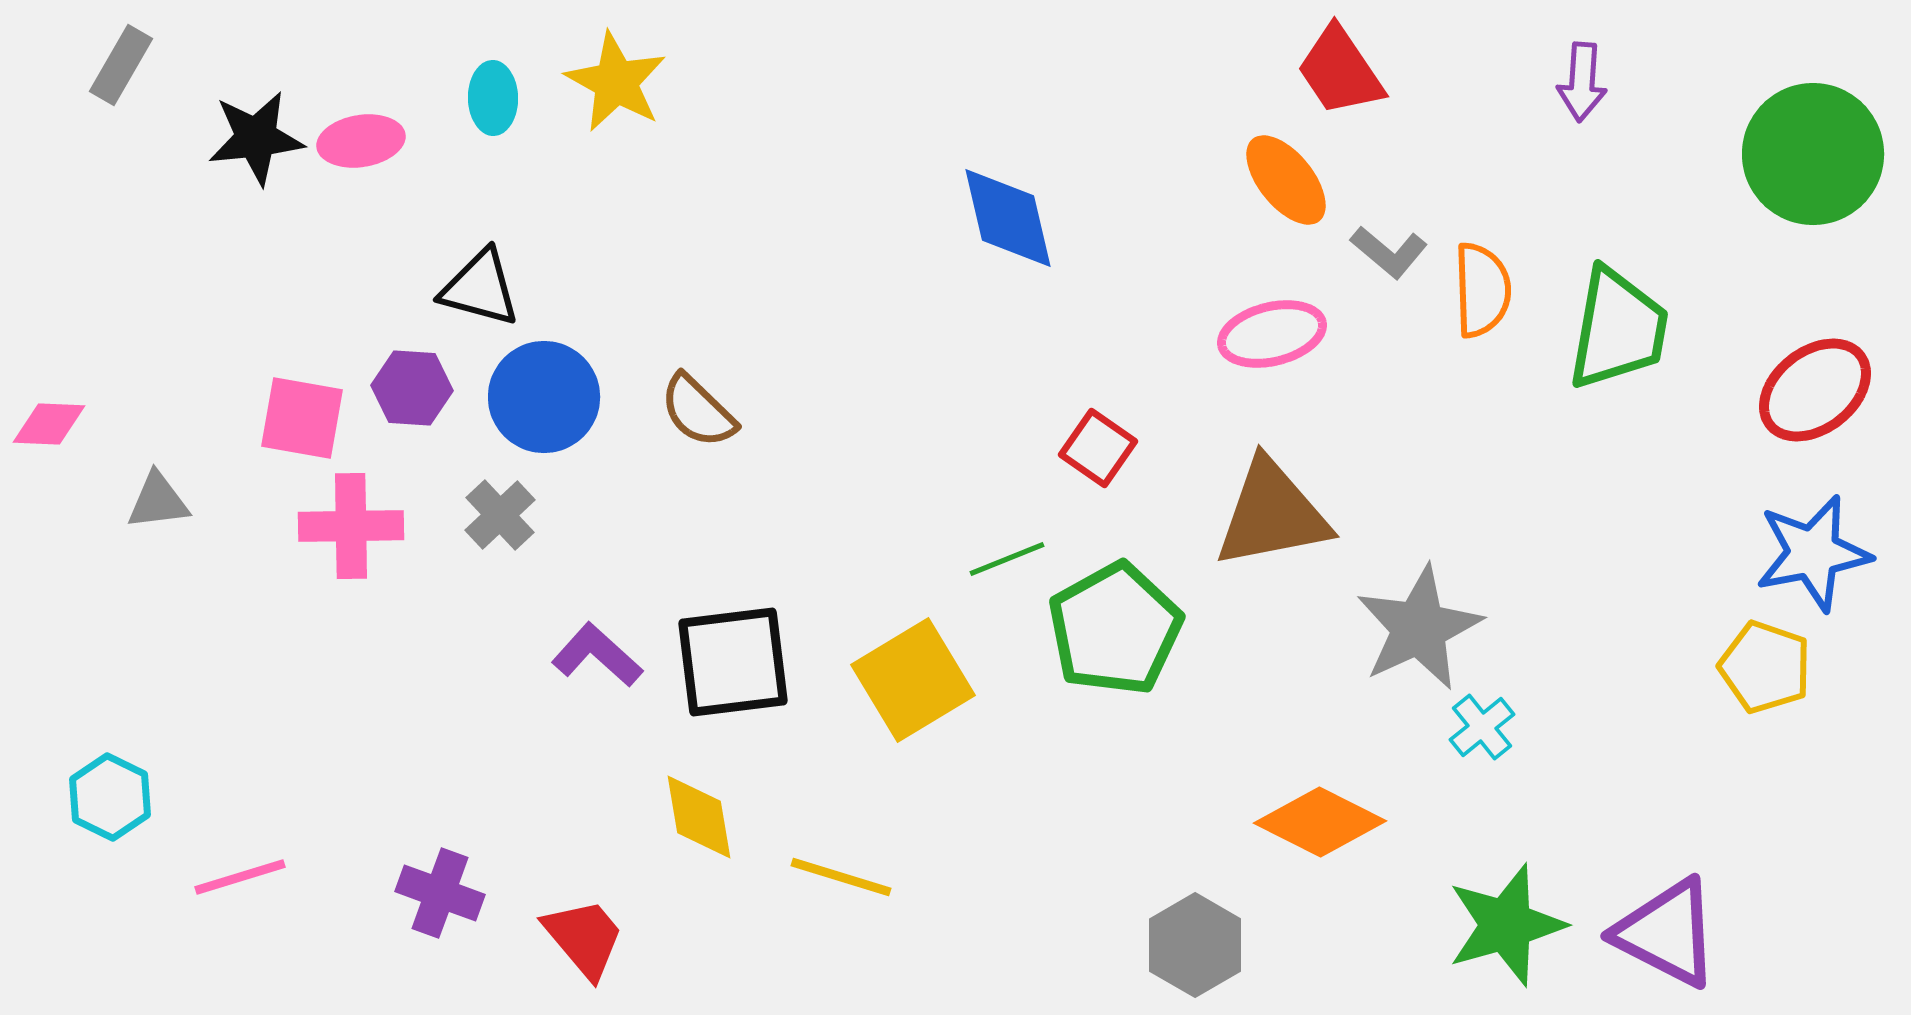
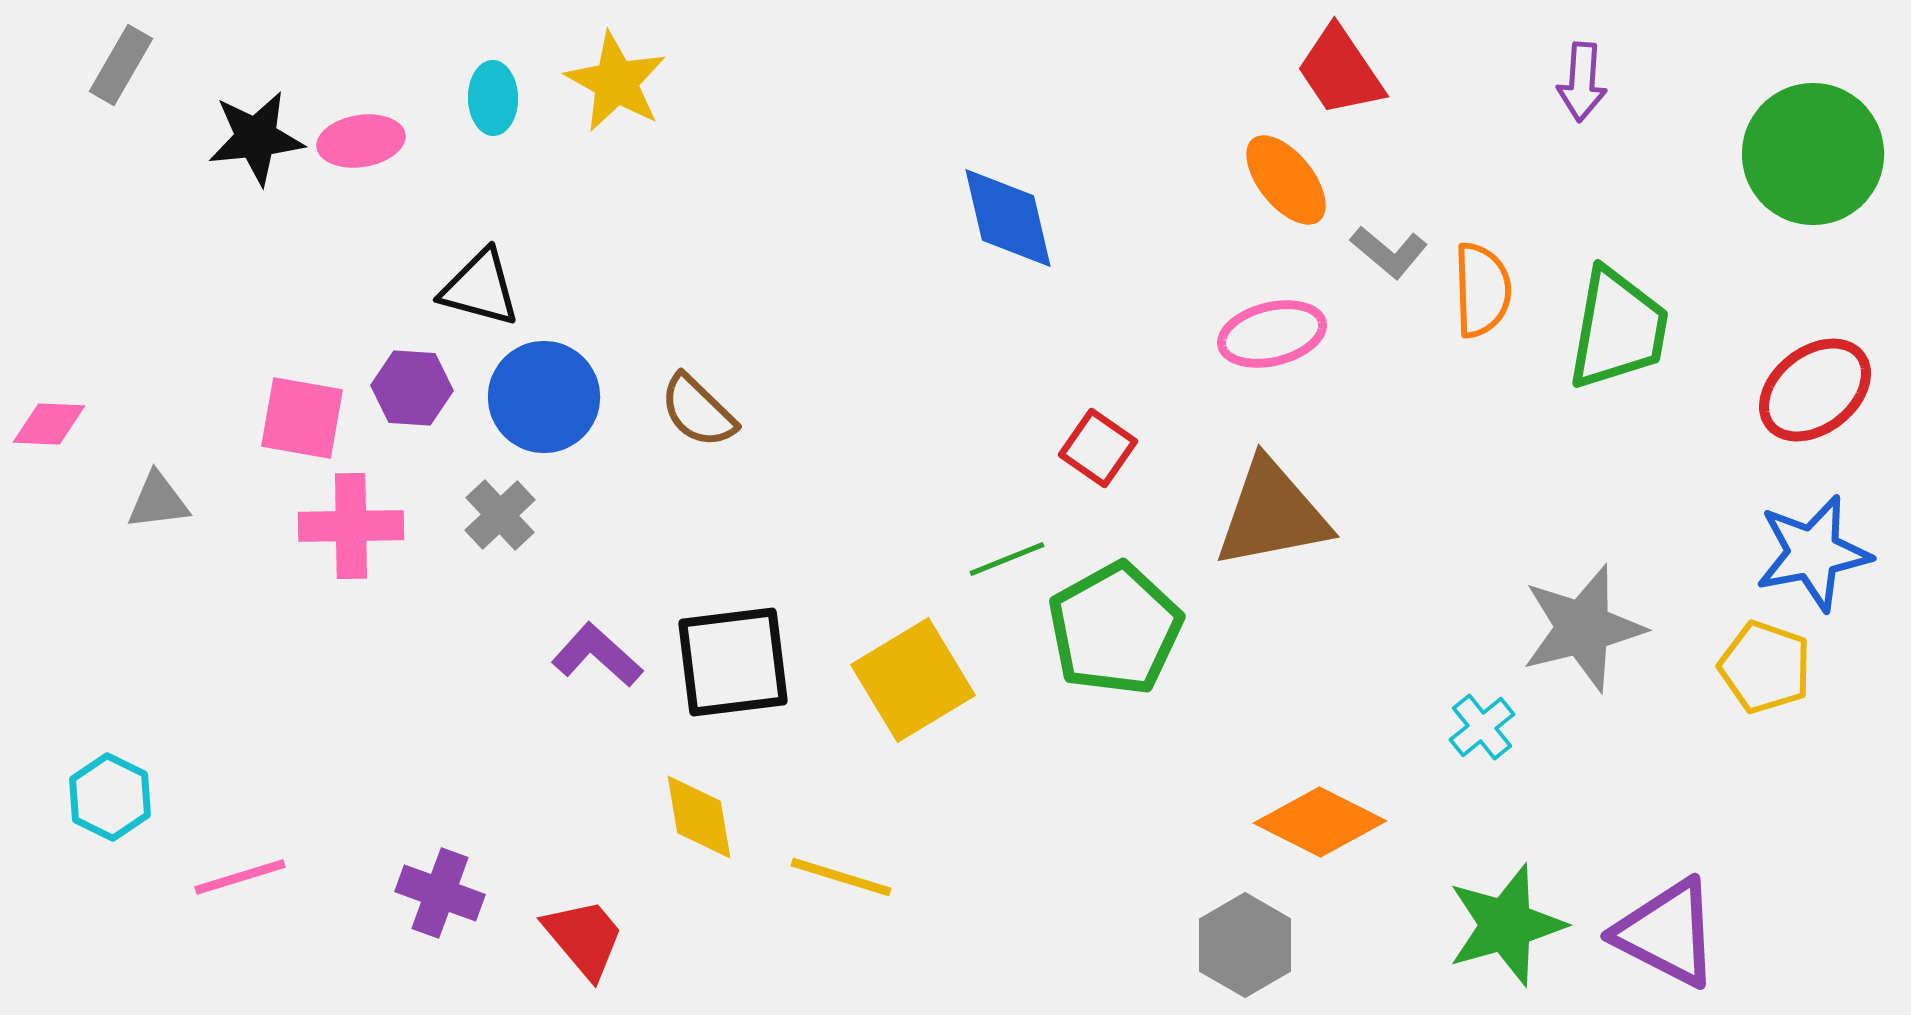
gray star at (1419, 628): moved 164 px right; rotated 11 degrees clockwise
gray hexagon at (1195, 945): moved 50 px right
